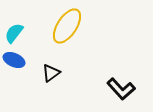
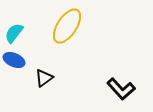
black triangle: moved 7 px left, 5 px down
